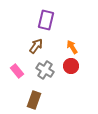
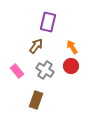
purple rectangle: moved 2 px right, 2 px down
brown rectangle: moved 2 px right
